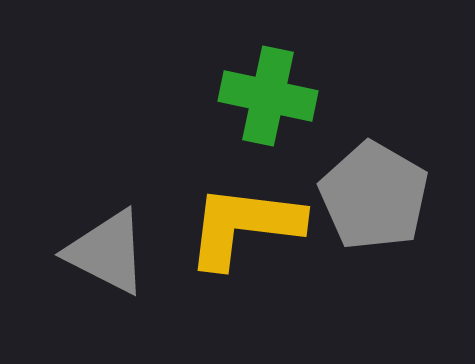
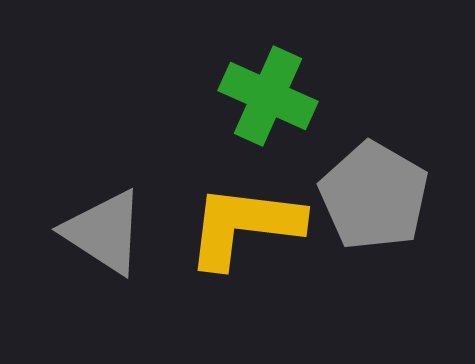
green cross: rotated 12 degrees clockwise
gray triangle: moved 3 px left, 20 px up; rotated 6 degrees clockwise
